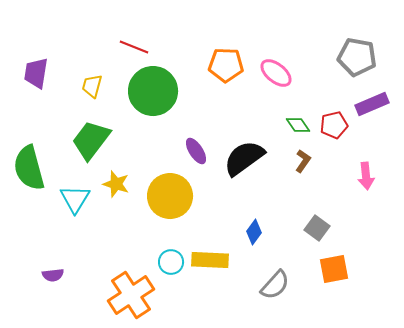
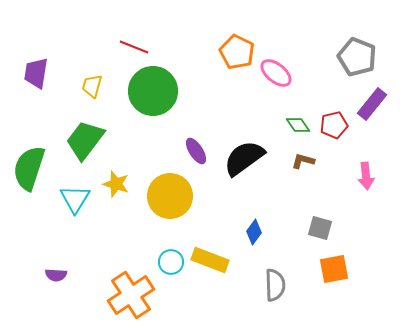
gray pentagon: rotated 12 degrees clockwise
orange pentagon: moved 11 px right, 13 px up; rotated 24 degrees clockwise
purple rectangle: rotated 28 degrees counterclockwise
green trapezoid: moved 6 px left
brown L-shape: rotated 110 degrees counterclockwise
green semicircle: rotated 33 degrees clockwise
gray square: moved 3 px right; rotated 20 degrees counterclockwise
yellow rectangle: rotated 18 degrees clockwise
purple semicircle: moved 3 px right; rotated 10 degrees clockwise
gray semicircle: rotated 44 degrees counterclockwise
